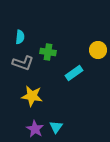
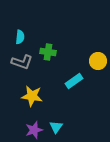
yellow circle: moved 11 px down
gray L-shape: moved 1 px left, 1 px up
cyan rectangle: moved 8 px down
purple star: moved 1 px left, 1 px down; rotated 24 degrees clockwise
